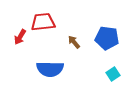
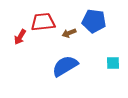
blue pentagon: moved 13 px left, 17 px up
brown arrow: moved 5 px left, 9 px up; rotated 72 degrees counterclockwise
blue semicircle: moved 15 px right, 3 px up; rotated 148 degrees clockwise
cyan square: moved 11 px up; rotated 32 degrees clockwise
